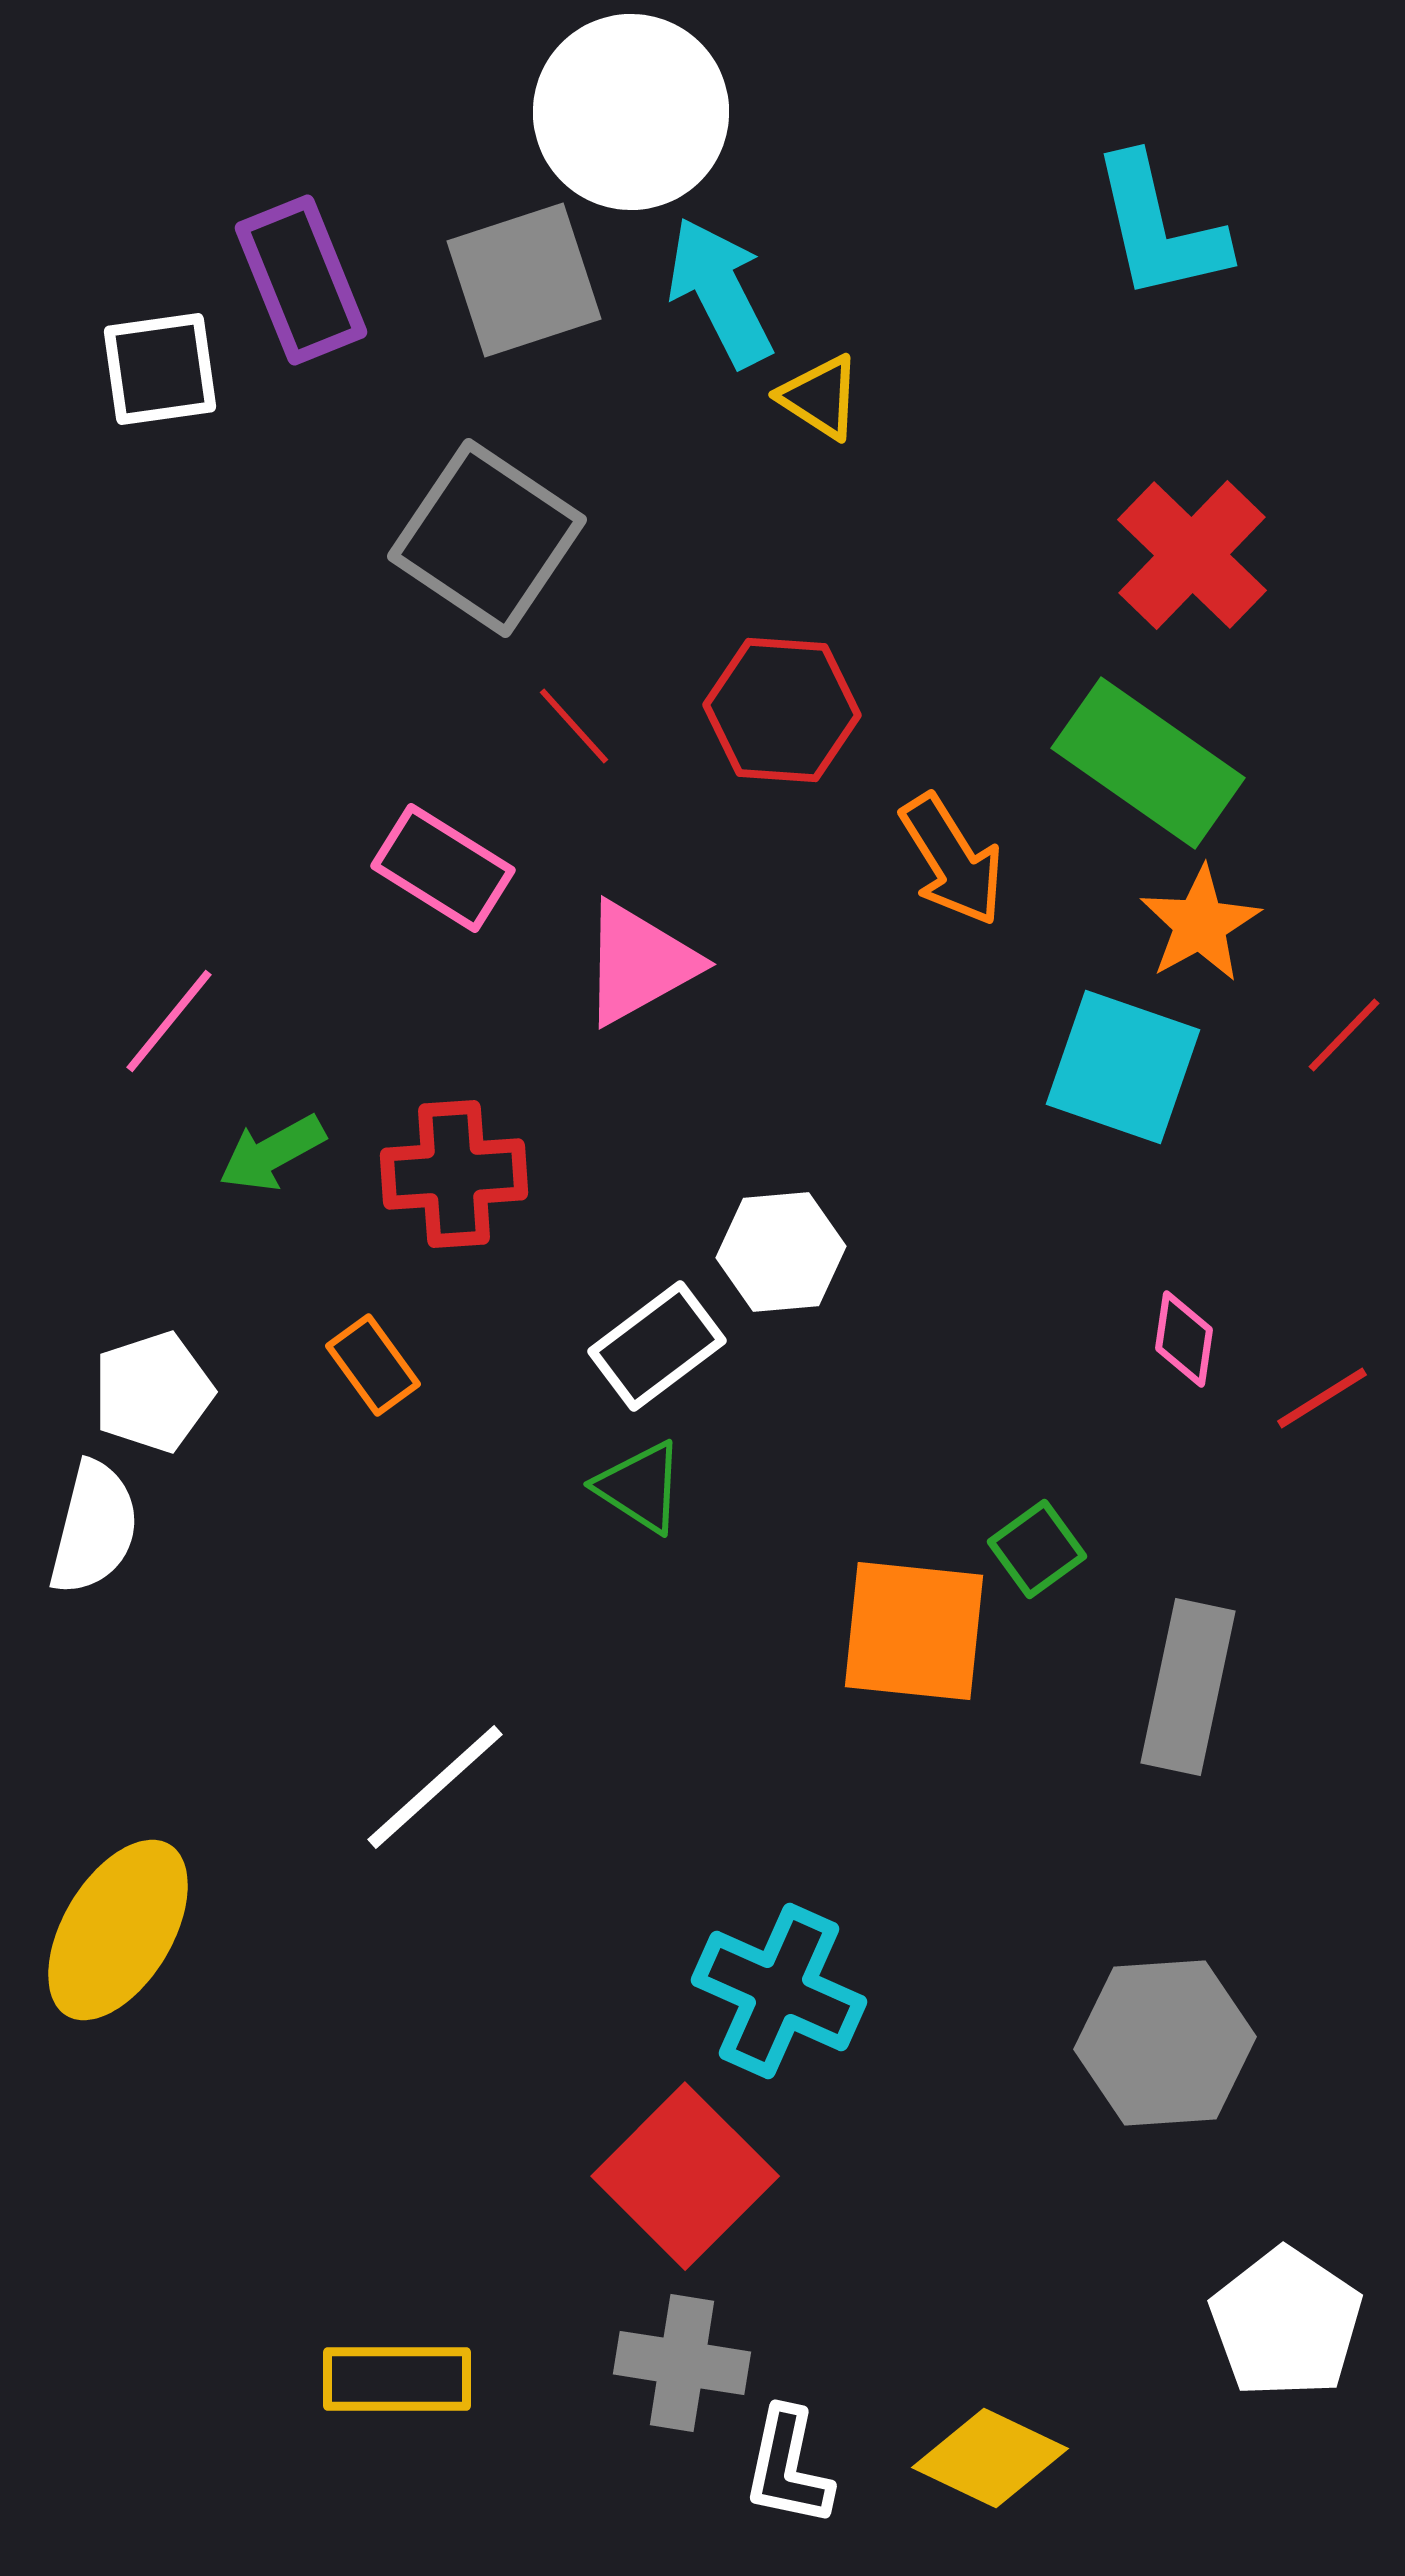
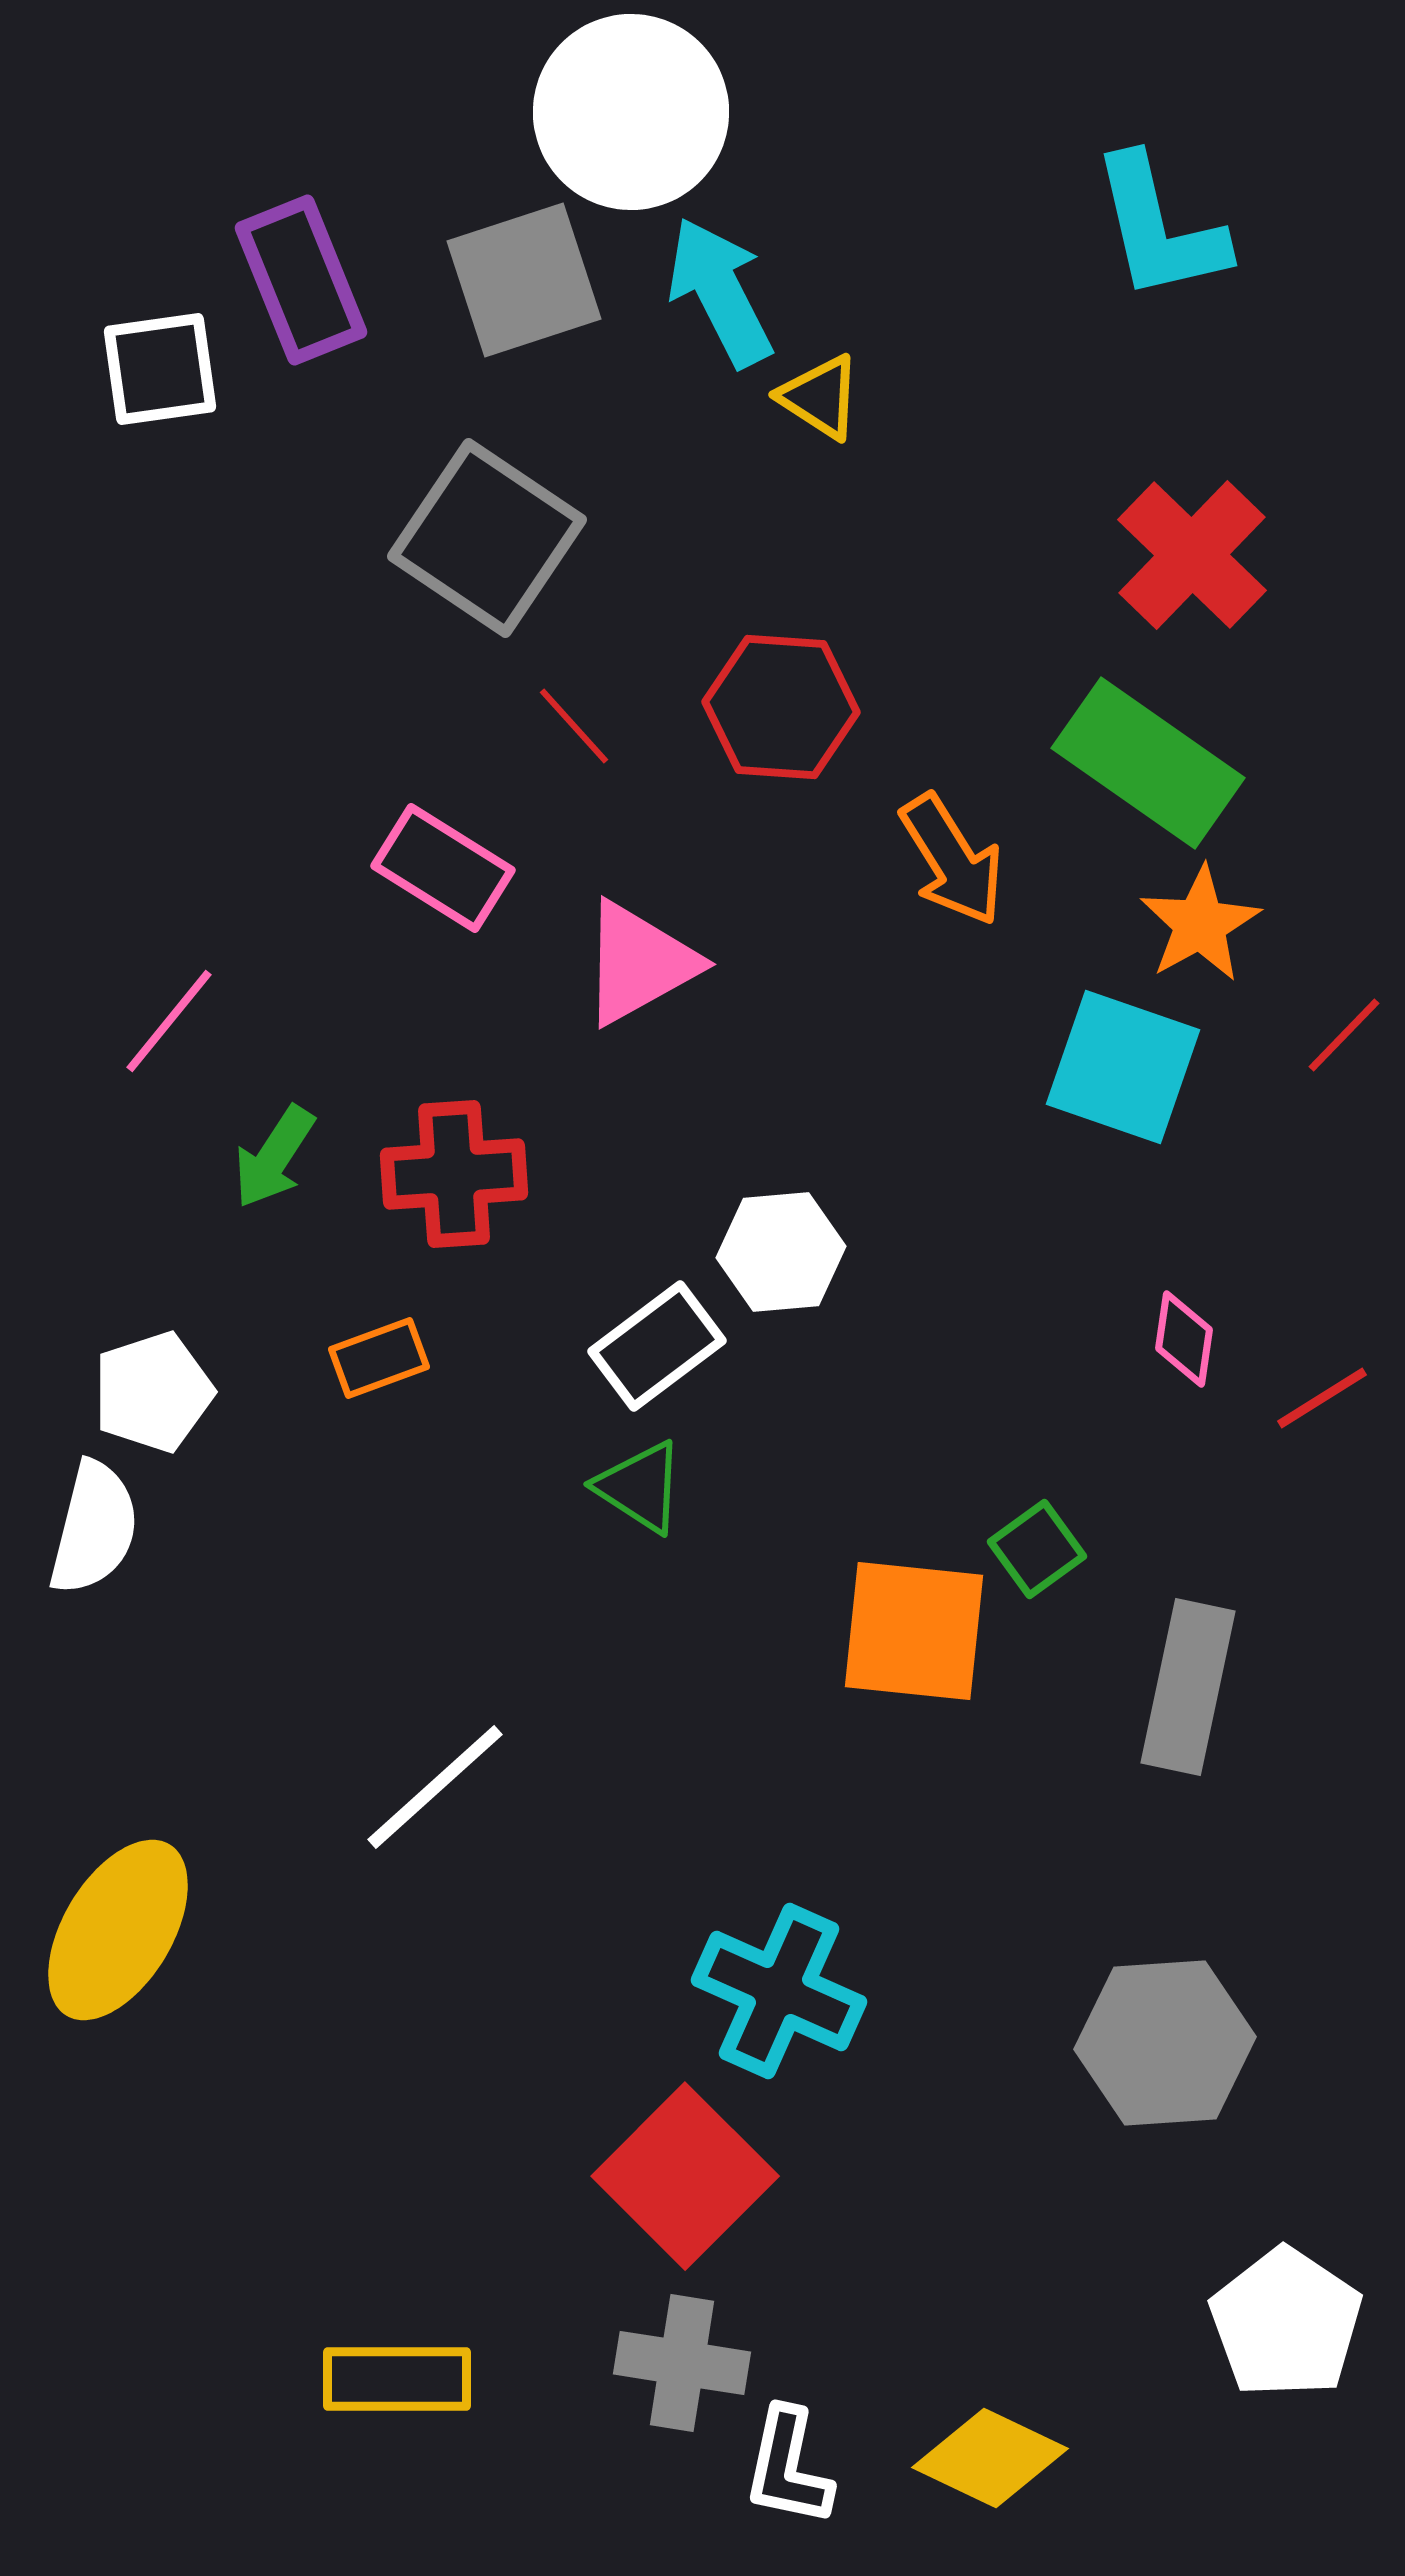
red hexagon at (782, 710): moved 1 px left, 3 px up
green arrow at (272, 1153): moved 2 px right, 4 px down; rotated 28 degrees counterclockwise
orange rectangle at (373, 1365): moved 6 px right, 7 px up; rotated 74 degrees counterclockwise
